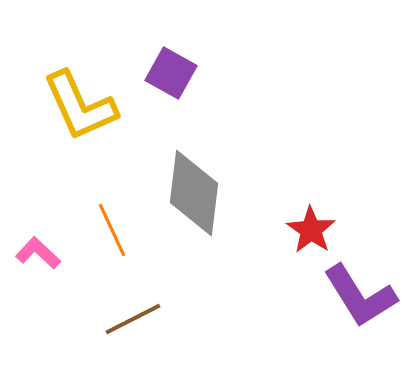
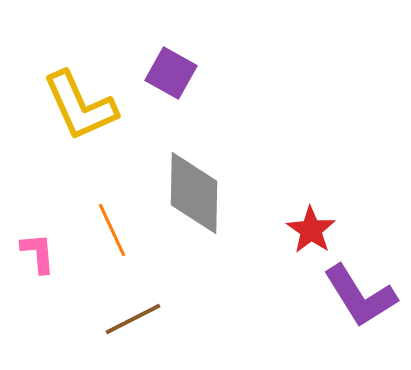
gray diamond: rotated 6 degrees counterclockwise
pink L-shape: rotated 42 degrees clockwise
